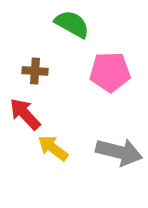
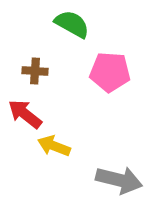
pink pentagon: rotated 6 degrees clockwise
red arrow: rotated 9 degrees counterclockwise
yellow arrow: moved 1 px right, 2 px up; rotated 16 degrees counterclockwise
gray arrow: moved 28 px down
